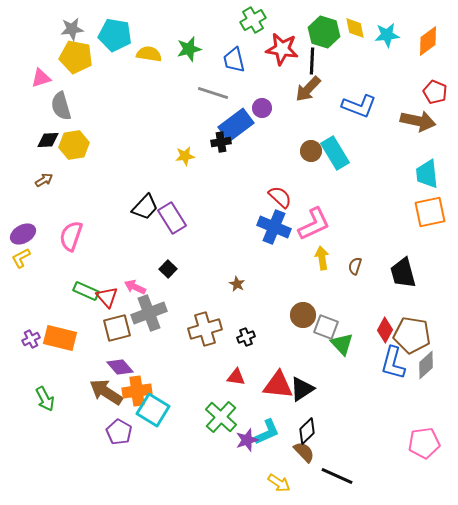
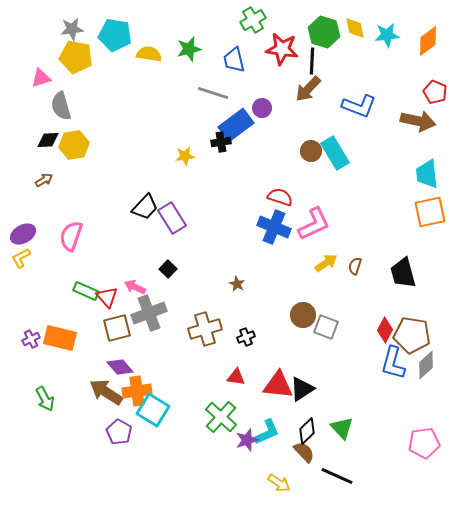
red semicircle at (280, 197): rotated 25 degrees counterclockwise
yellow arrow at (322, 258): moved 4 px right, 5 px down; rotated 65 degrees clockwise
green triangle at (342, 344): moved 84 px down
